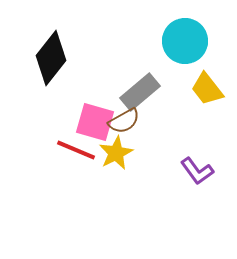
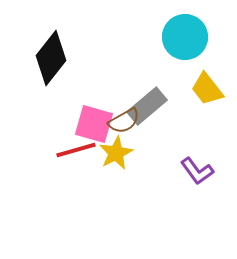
cyan circle: moved 4 px up
gray rectangle: moved 7 px right, 14 px down
pink square: moved 1 px left, 2 px down
red line: rotated 39 degrees counterclockwise
